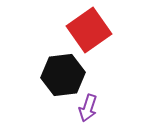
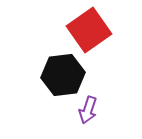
purple arrow: moved 2 px down
